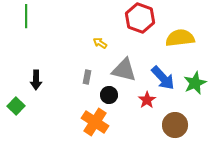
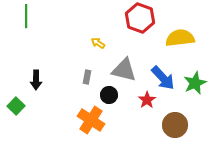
yellow arrow: moved 2 px left
orange cross: moved 4 px left, 2 px up
